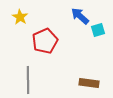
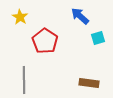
cyan square: moved 8 px down
red pentagon: rotated 15 degrees counterclockwise
gray line: moved 4 px left
